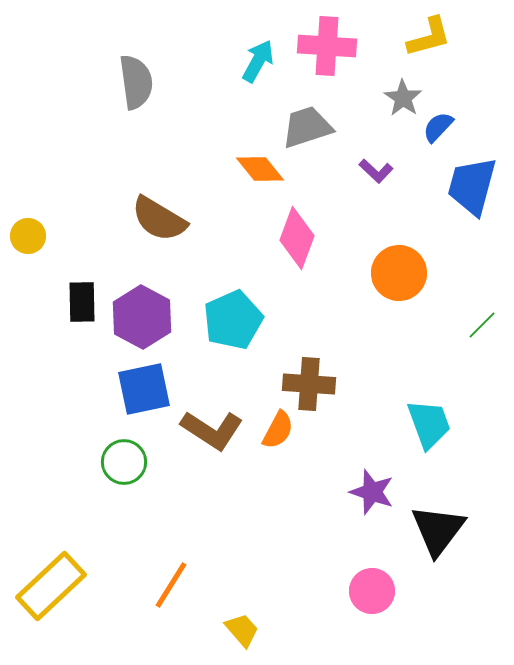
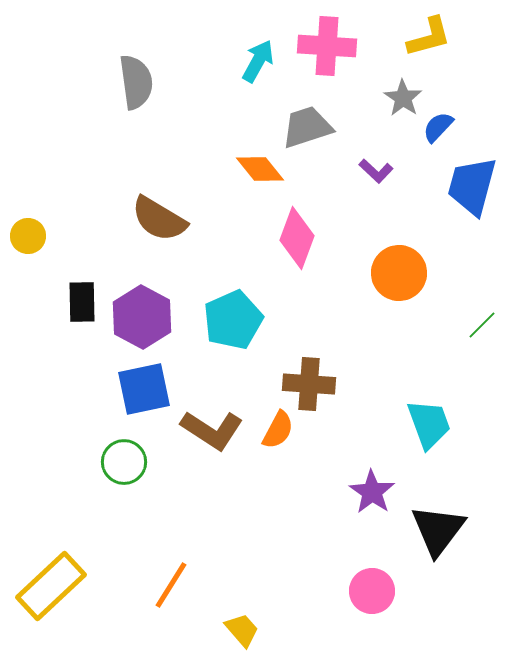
purple star: rotated 15 degrees clockwise
